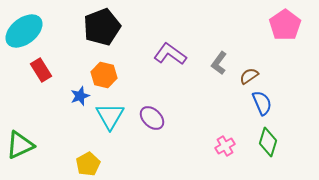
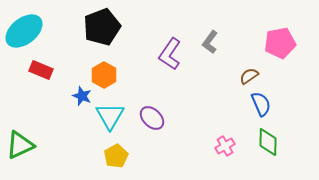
pink pentagon: moved 5 px left, 18 px down; rotated 24 degrees clockwise
purple L-shape: rotated 92 degrees counterclockwise
gray L-shape: moved 9 px left, 21 px up
red rectangle: rotated 35 degrees counterclockwise
orange hexagon: rotated 15 degrees clockwise
blue star: moved 2 px right; rotated 30 degrees counterclockwise
blue semicircle: moved 1 px left, 1 px down
green diamond: rotated 16 degrees counterclockwise
yellow pentagon: moved 28 px right, 8 px up
